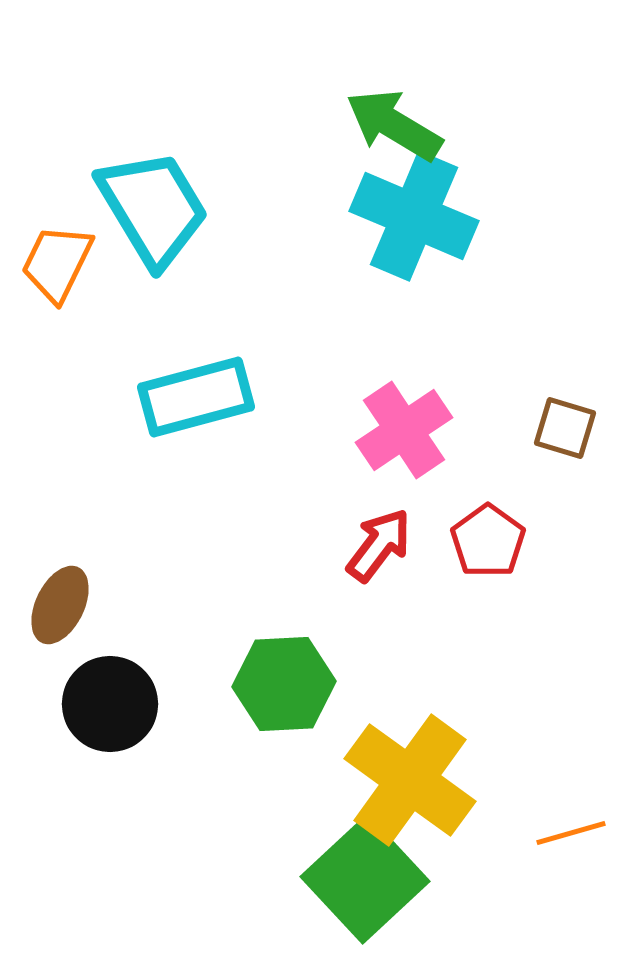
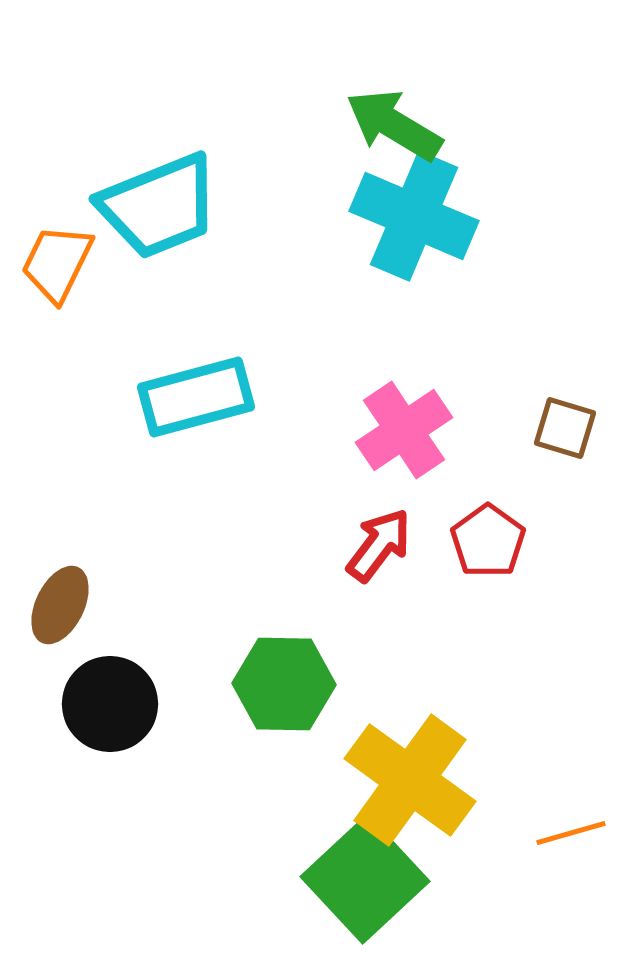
cyan trapezoid: moved 6 px right, 2 px up; rotated 99 degrees clockwise
green hexagon: rotated 4 degrees clockwise
